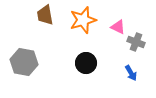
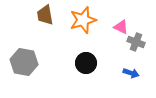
pink triangle: moved 3 px right
blue arrow: rotated 42 degrees counterclockwise
